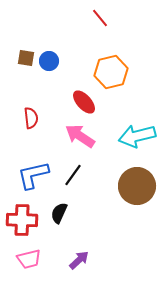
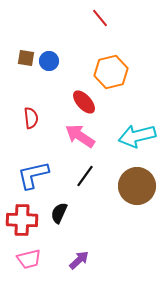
black line: moved 12 px right, 1 px down
